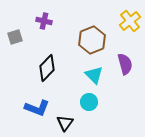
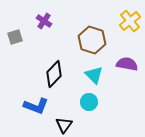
purple cross: rotated 21 degrees clockwise
brown hexagon: rotated 20 degrees counterclockwise
purple semicircle: moved 2 px right; rotated 65 degrees counterclockwise
black diamond: moved 7 px right, 6 px down
blue L-shape: moved 1 px left, 2 px up
black triangle: moved 1 px left, 2 px down
